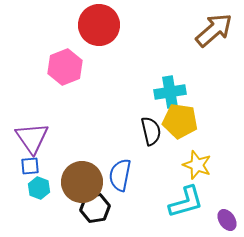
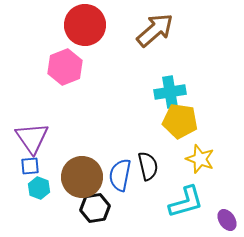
red circle: moved 14 px left
brown arrow: moved 59 px left
black semicircle: moved 3 px left, 35 px down
yellow star: moved 3 px right, 6 px up
brown circle: moved 5 px up
